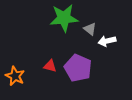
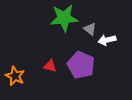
white arrow: moved 1 px up
purple pentagon: moved 3 px right, 3 px up
